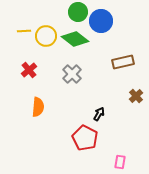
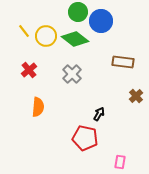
yellow line: rotated 56 degrees clockwise
brown rectangle: rotated 20 degrees clockwise
red pentagon: rotated 15 degrees counterclockwise
